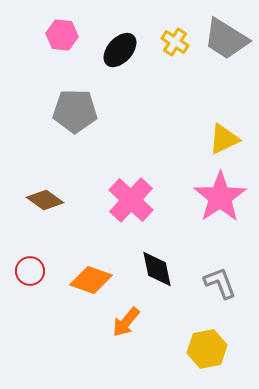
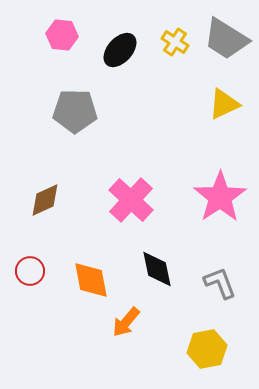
yellow triangle: moved 35 px up
brown diamond: rotated 60 degrees counterclockwise
orange diamond: rotated 60 degrees clockwise
